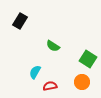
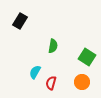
green semicircle: rotated 112 degrees counterclockwise
green square: moved 1 px left, 2 px up
red semicircle: moved 1 px right, 3 px up; rotated 64 degrees counterclockwise
